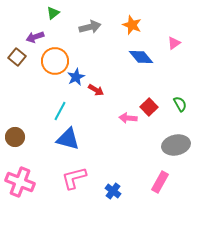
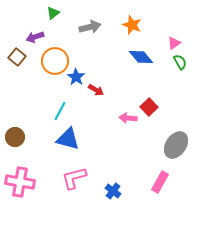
blue star: rotated 12 degrees counterclockwise
green semicircle: moved 42 px up
gray ellipse: rotated 44 degrees counterclockwise
pink cross: rotated 12 degrees counterclockwise
